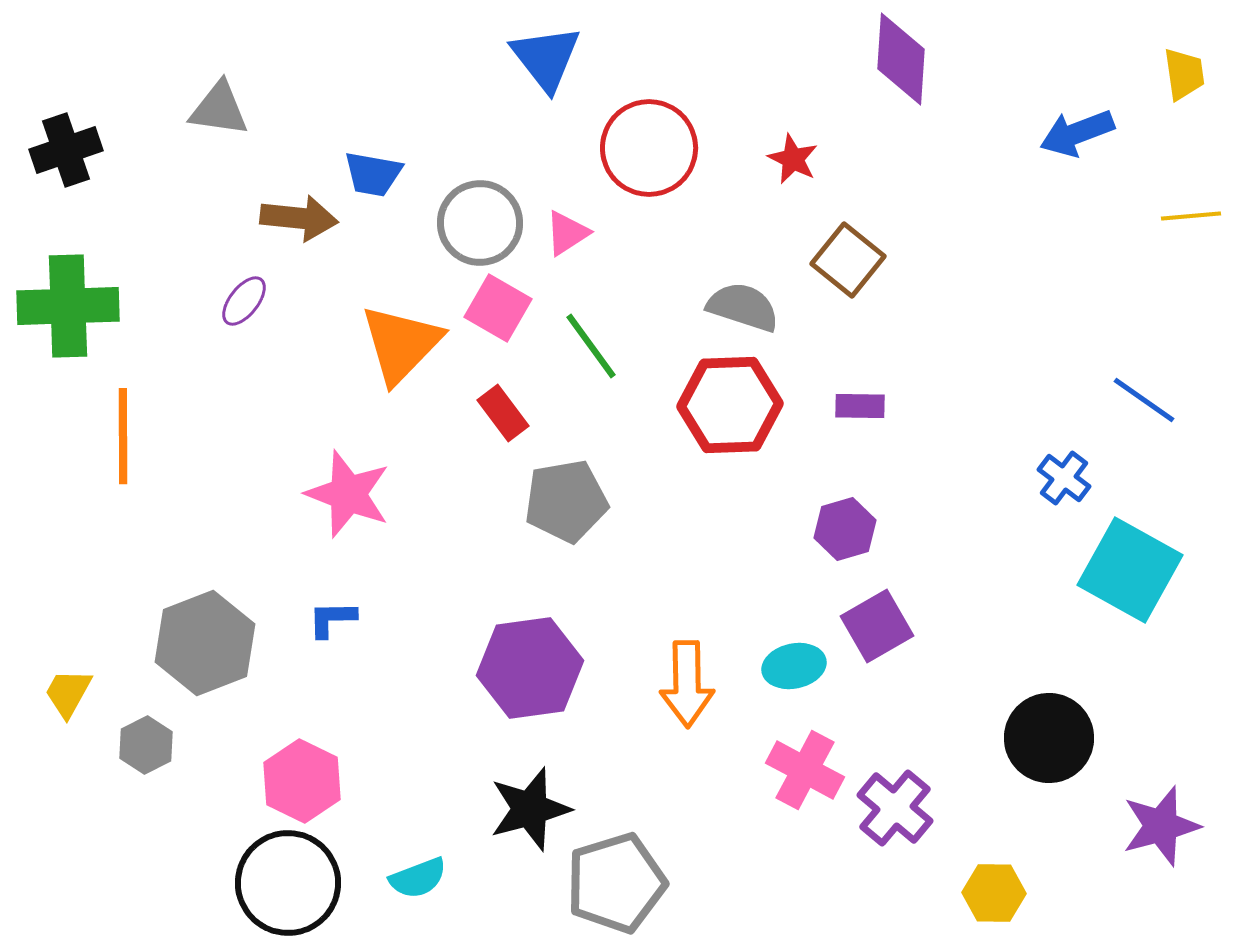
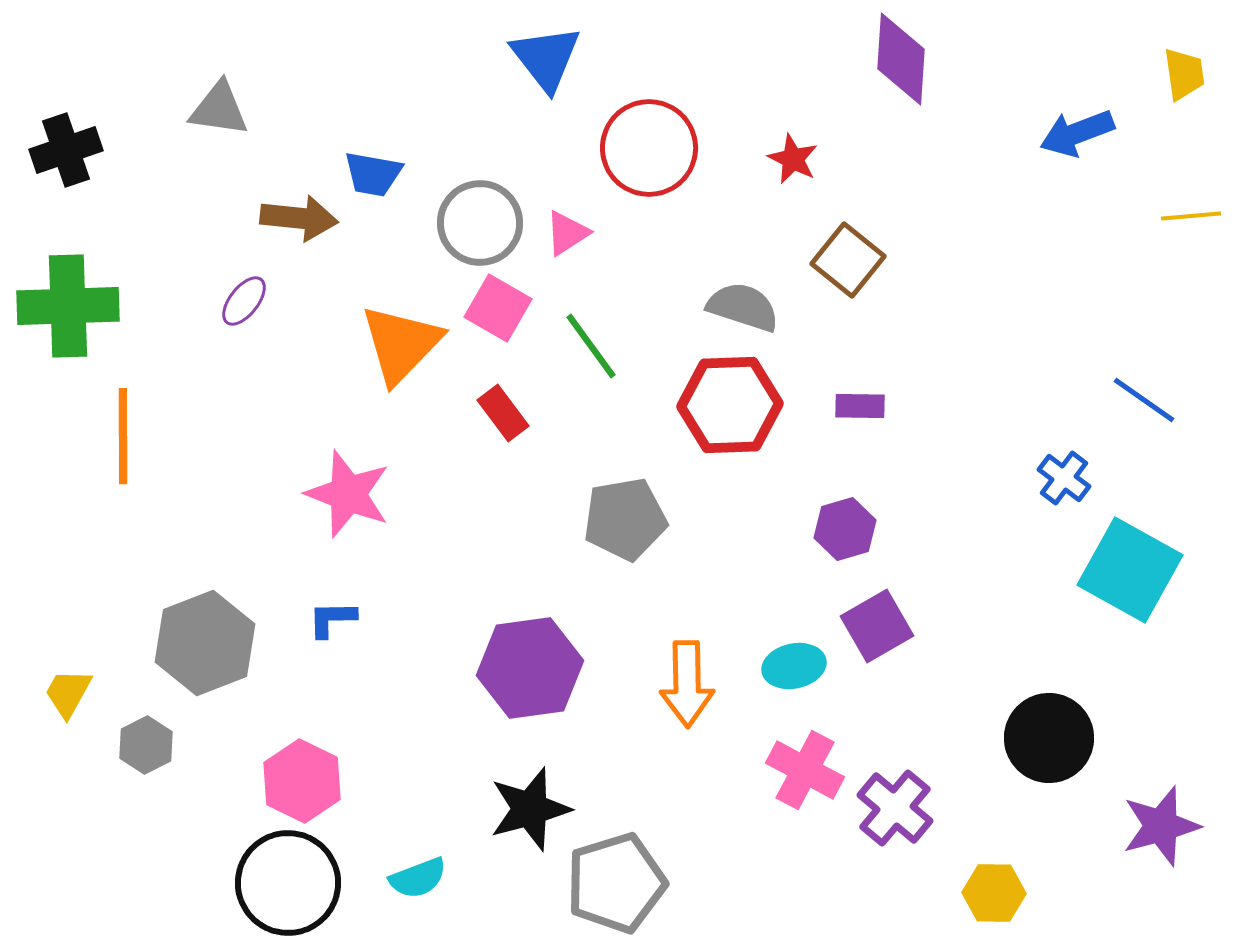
gray pentagon at (566, 501): moved 59 px right, 18 px down
